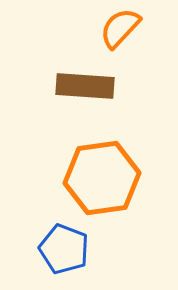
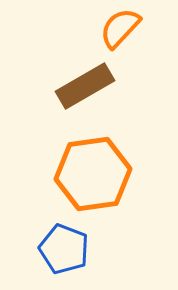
brown rectangle: rotated 34 degrees counterclockwise
orange hexagon: moved 9 px left, 4 px up
